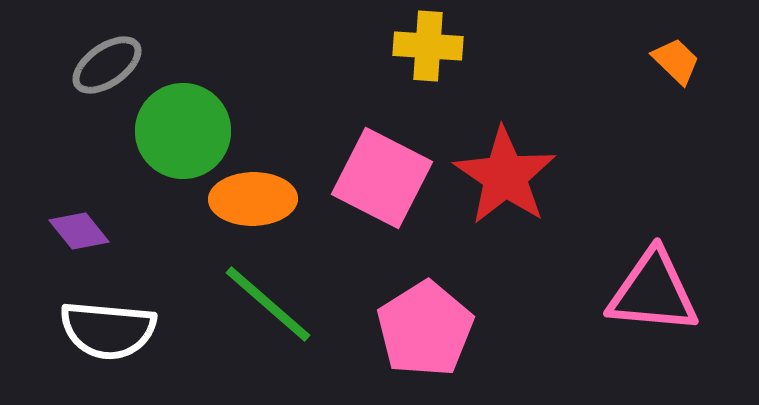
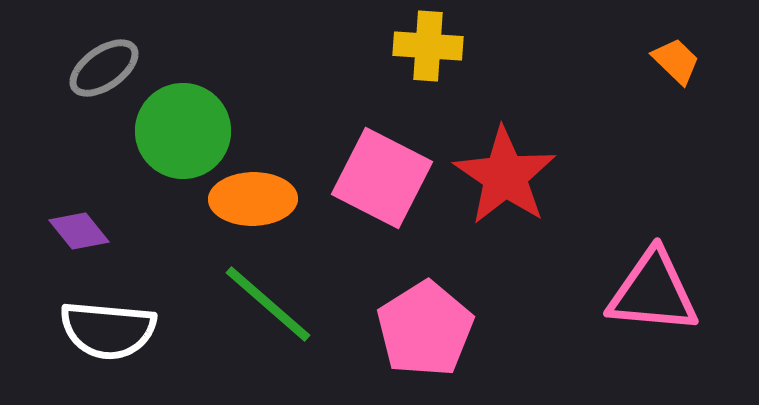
gray ellipse: moved 3 px left, 3 px down
